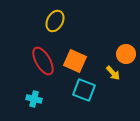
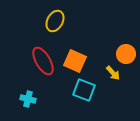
cyan cross: moved 6 px left
